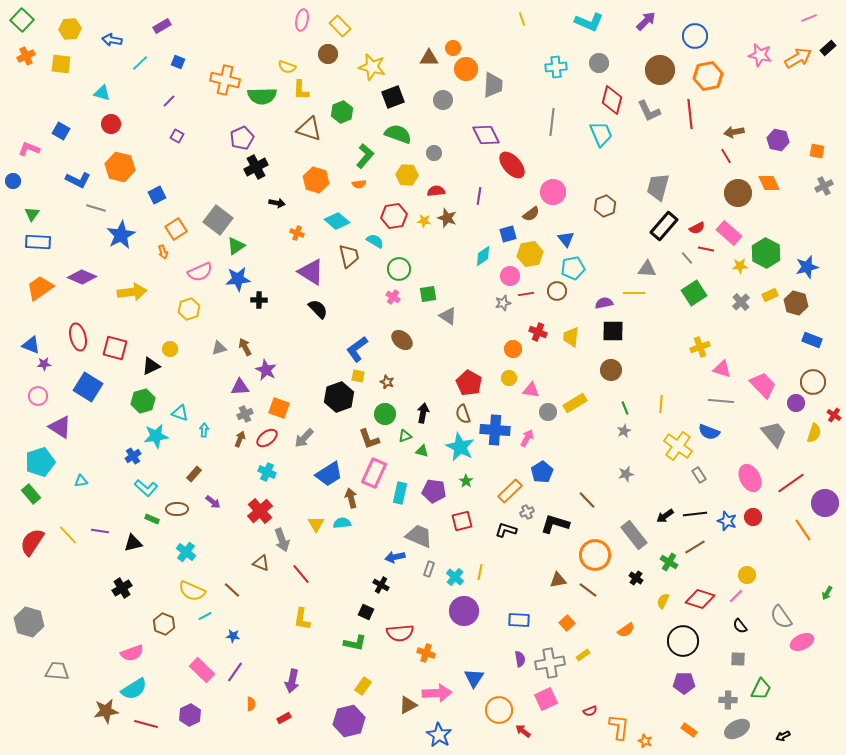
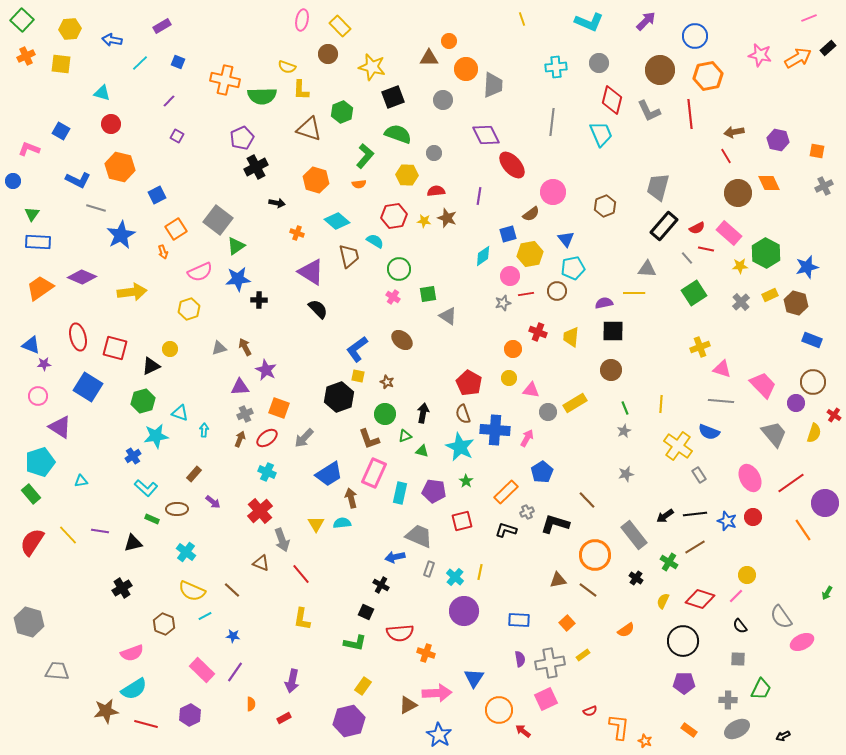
orange circle at (453, 48): moved 4 px left, 7 px up
orange rectangle at (510, 491): moved 4 px left, 1 px down
